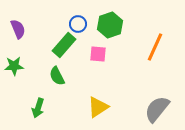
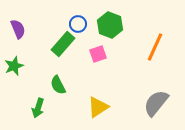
green hexagon: rotated 20 degrees counterclockwise
green rectangle: moved 1 px left, 1 px up
pink square: rotated 24 degrees counterclockwise
green star: rotated 18 degrees counterclockwise
green semicircle: moved 1 px right, 9 px down
gray semicircle: moved 1 px left, 6 px up
